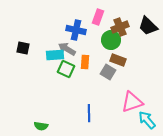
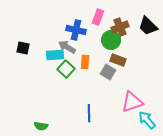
gray arrow: moved 2 px up
green square: rotated 18 degrees clockwise
